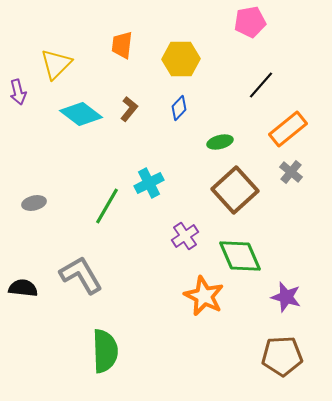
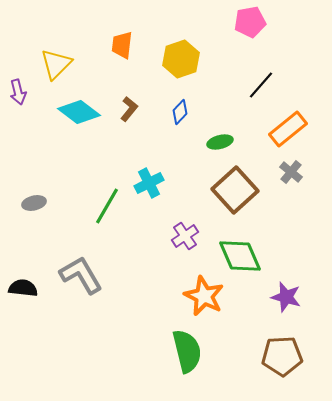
yellow hexagon: rotated 18 degrees counterclockwise
blue diamond: moved 1 px right, 4 px down
cyan diamond: moved 2 px left, 2 px up
green semicircle: moved 82 px right; rotated 12 degrees counterclockwise
